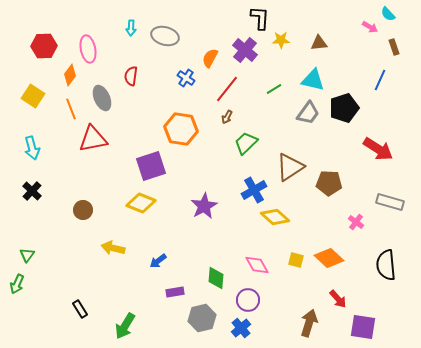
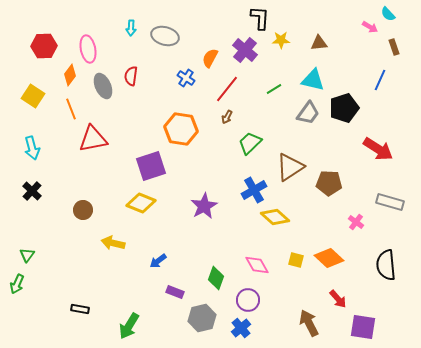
gray ellipse at (102, 98): moved 1 px right, 12 px up
green trapezoid at (246, 143): moved 4 px right
yellow arrow at (113, 248): moved 5 px up
green diamond at (216, 278): rotated 15 degrees clockwise
purple rectangle at (175, 292): rotated 30 degrees clockwise
black rectangle at (80, 309): rotated 48 degrees counterclockwise
brown arrow at (309, 323): rotated 44 degrees counterclockwise
green arrow at (125, 326): moved 4 px right
